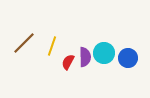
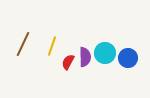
brown line: moved 1 px left, 1 px down; rotated 20 degrees counterclockwise
cyan circle: moved 1 px right
